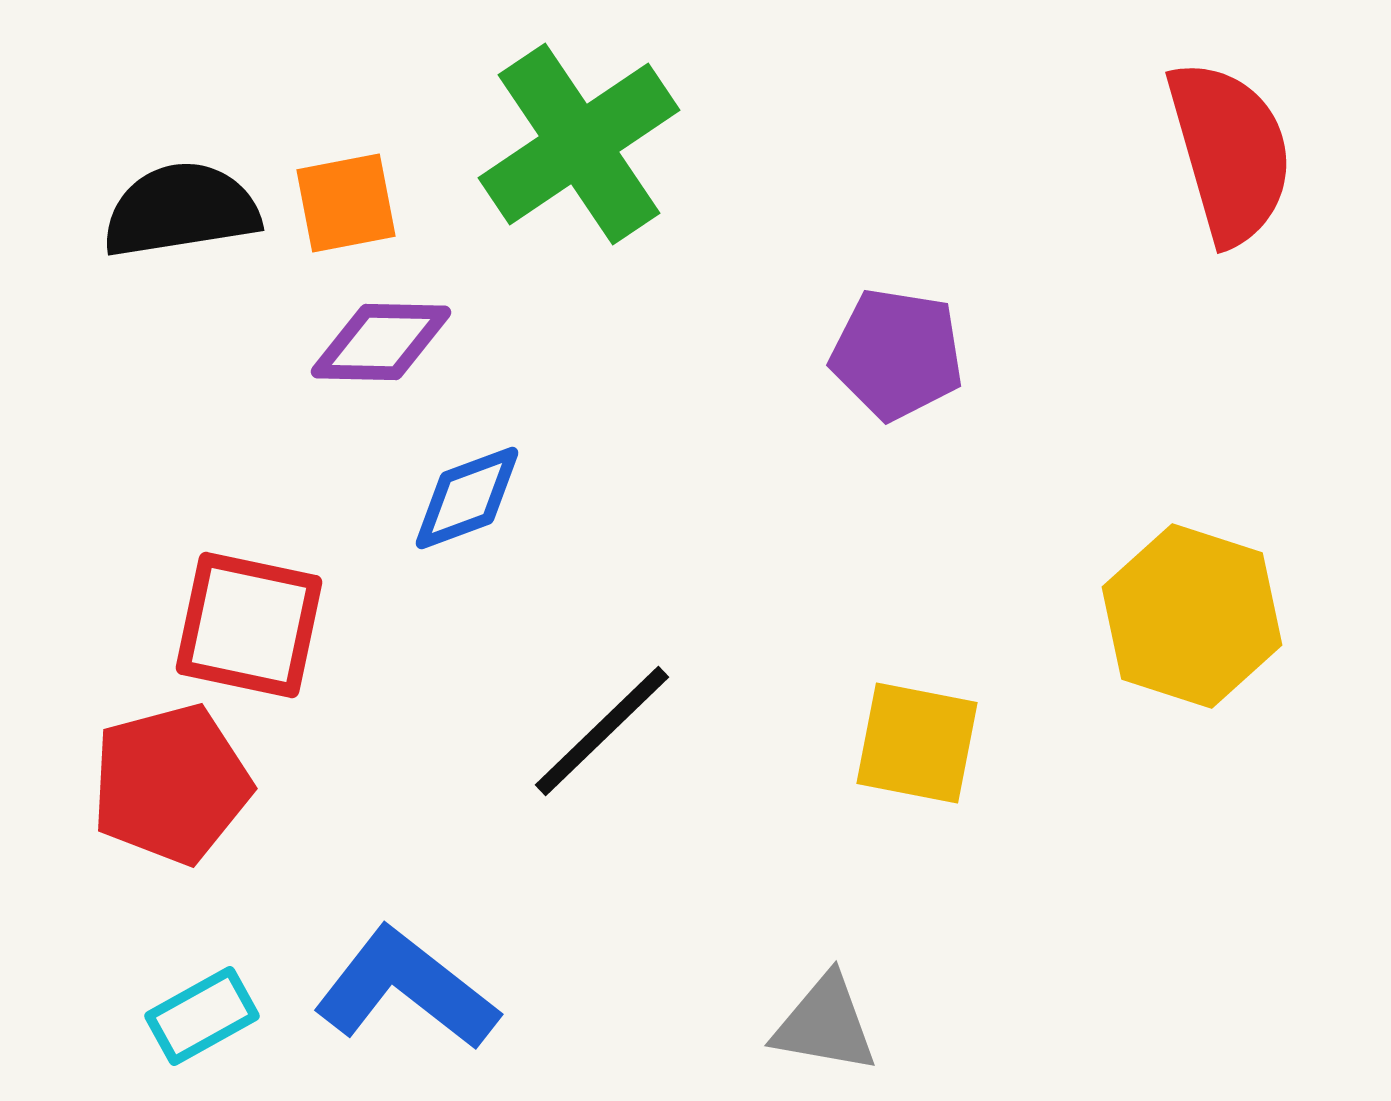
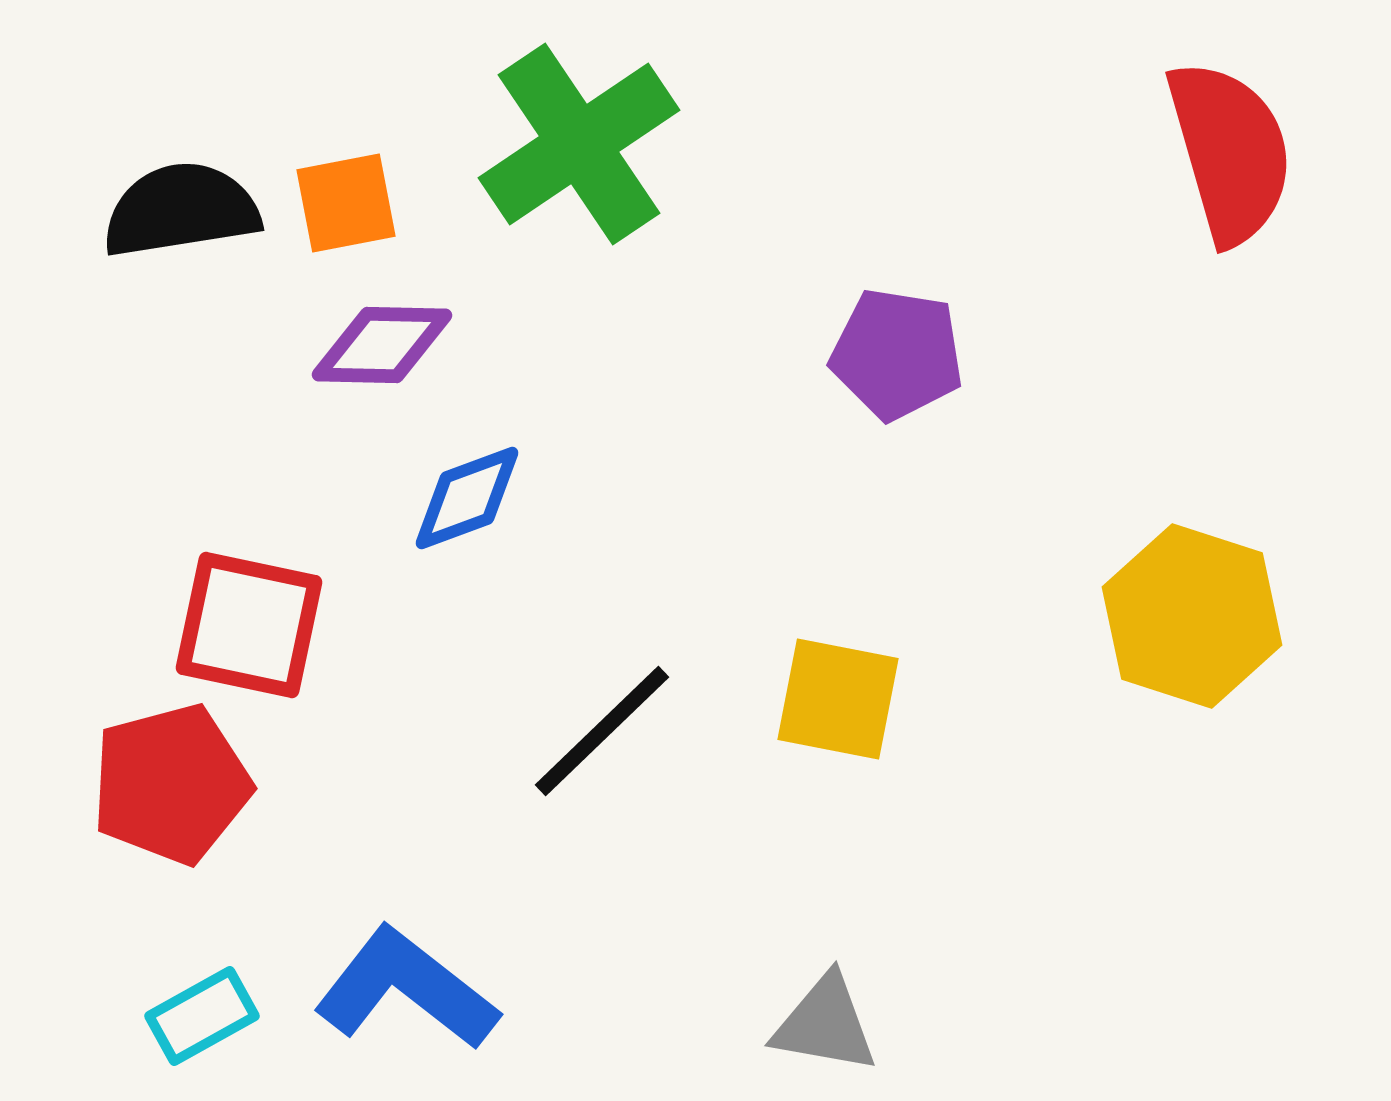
purple diamond: moved 1 px right, 3 px down
yellow square: moved 79 px left, 44 px up
